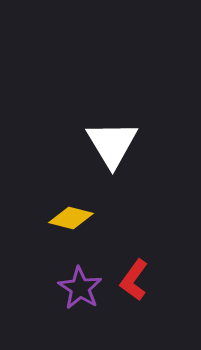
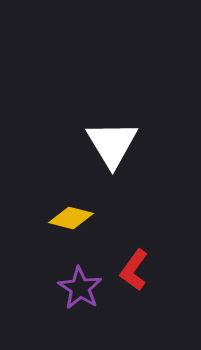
red L-shape: moved 10 px up
